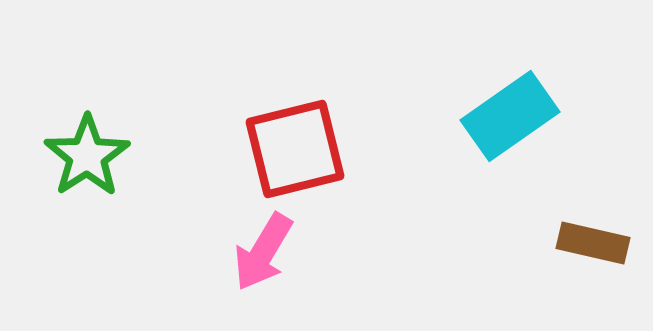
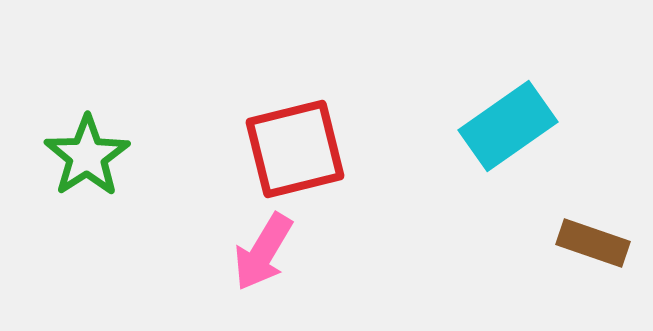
cyan rectangle: moved 2 px left, 10 px down
brown rectangle: rotated 6 degrees clockwise
